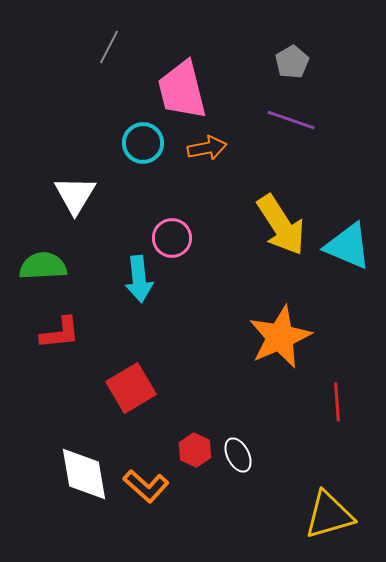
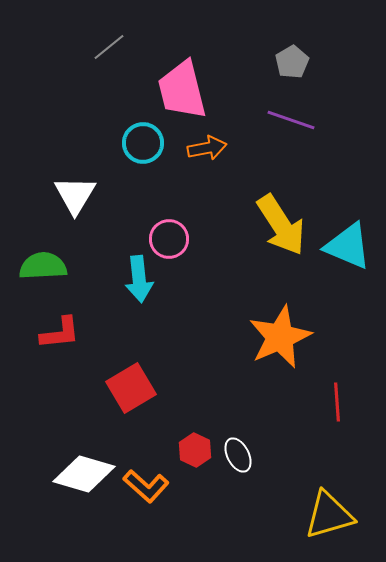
gray line: rotated 24 degrees clockwise
pink circle: moved 3 px left, 1 px down
white diamond: rotated 64 degrees counterclockwise
